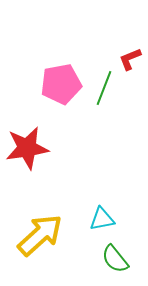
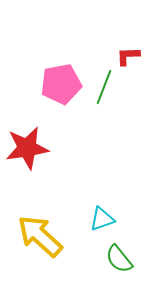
red L-shape: moved 2 px left, 3 px up; rotated 20 degrees clockwise
green line: moved 1 px up
cyan triangle: rotated 8 degrees counterclockwise
yellow arrow: moved 1 px down; rotated 96 degrees counterclockwise
green semicircle: moved 4 px right
